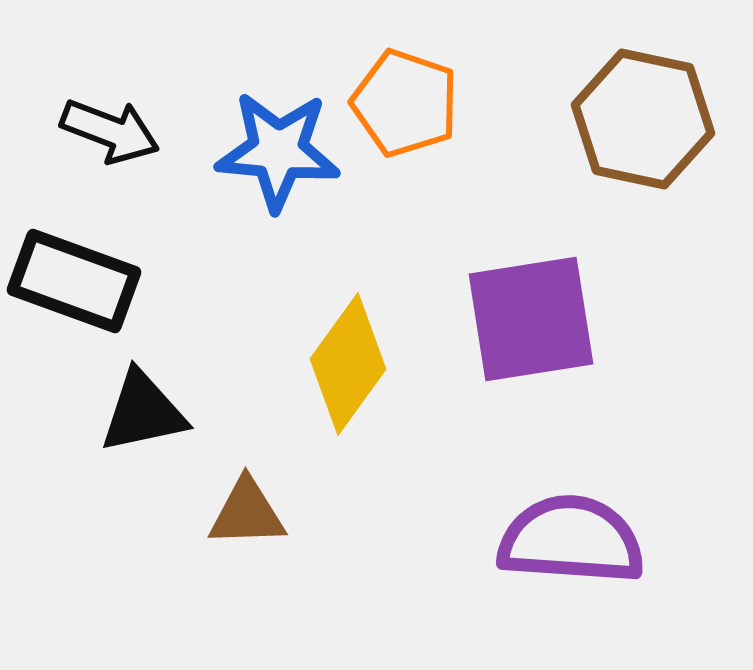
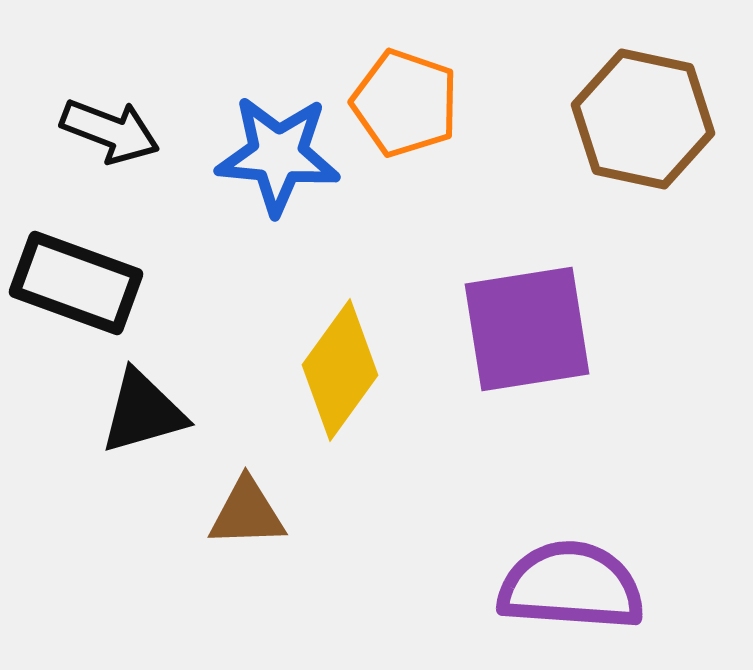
blue star: moved 4 px down
black rectangle: moved 2 px right, 2 px down
purple square: moved 4 px left, 10 px down
yellow diamond: moved 8 px left, 6 px down
black triangle: rotated 4 degrees counterclockwise
purple semicircle: moved 46 px down
